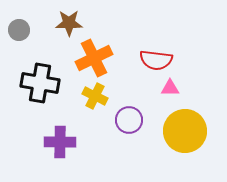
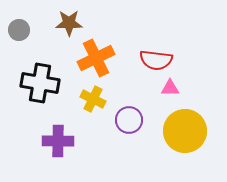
orange cross: moved 2 px right
yellow cross: moved 2 px left, 3 px down
purple cross: moved 2 px left, 1 px up
